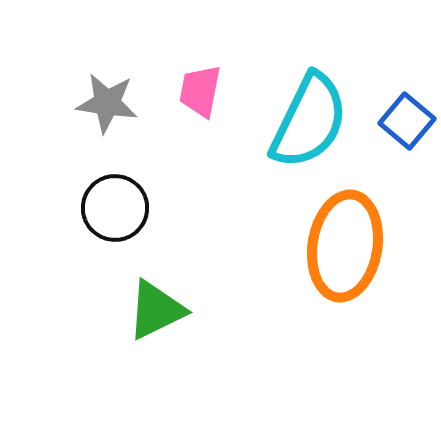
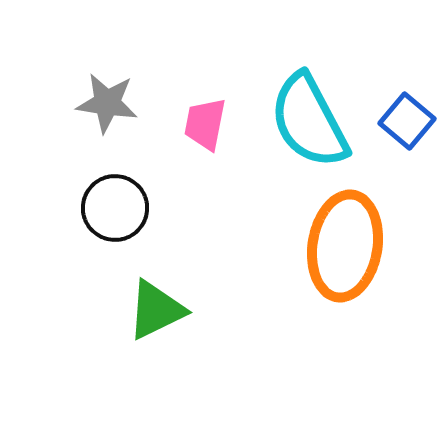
pink trapezoid: moved 5 px right, 33 px down
cyan semicircle: rotated 126 degrees clockwise
